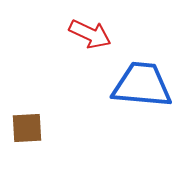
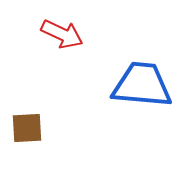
red arrow: moved 28 px left
